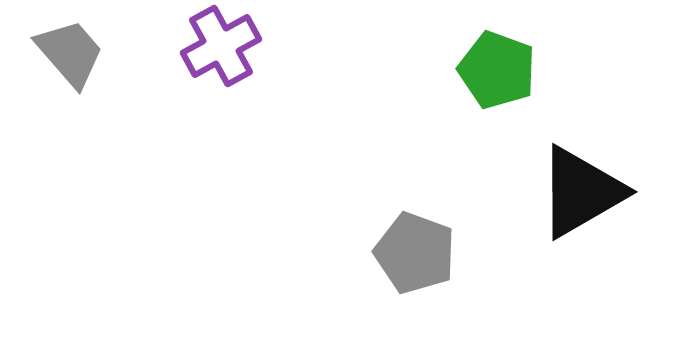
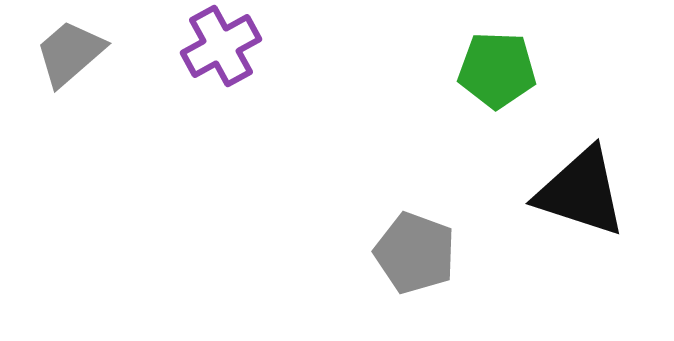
gray trapezoid: rotated 90 degrees counterclockwise
green pentagon: rotated 18 degrees counterclockwise
black triangle: rotated 48 degrees clockwise
